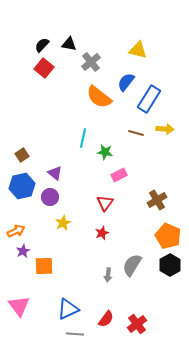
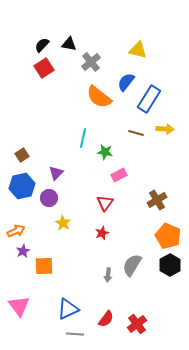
red square: rotated 18 degrees clockwise
purple triangle: moved 1 px right; rotated 35 degrees clockwise
purple circle: moved 1 px left, 1 px down
yellow star: rotated 14 degrees counterclockwise
